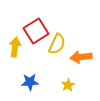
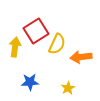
yellow star: moved 3 px down
